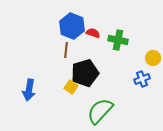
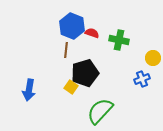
red semicircle: moved 1 px left
green cross: moved 1 px right
